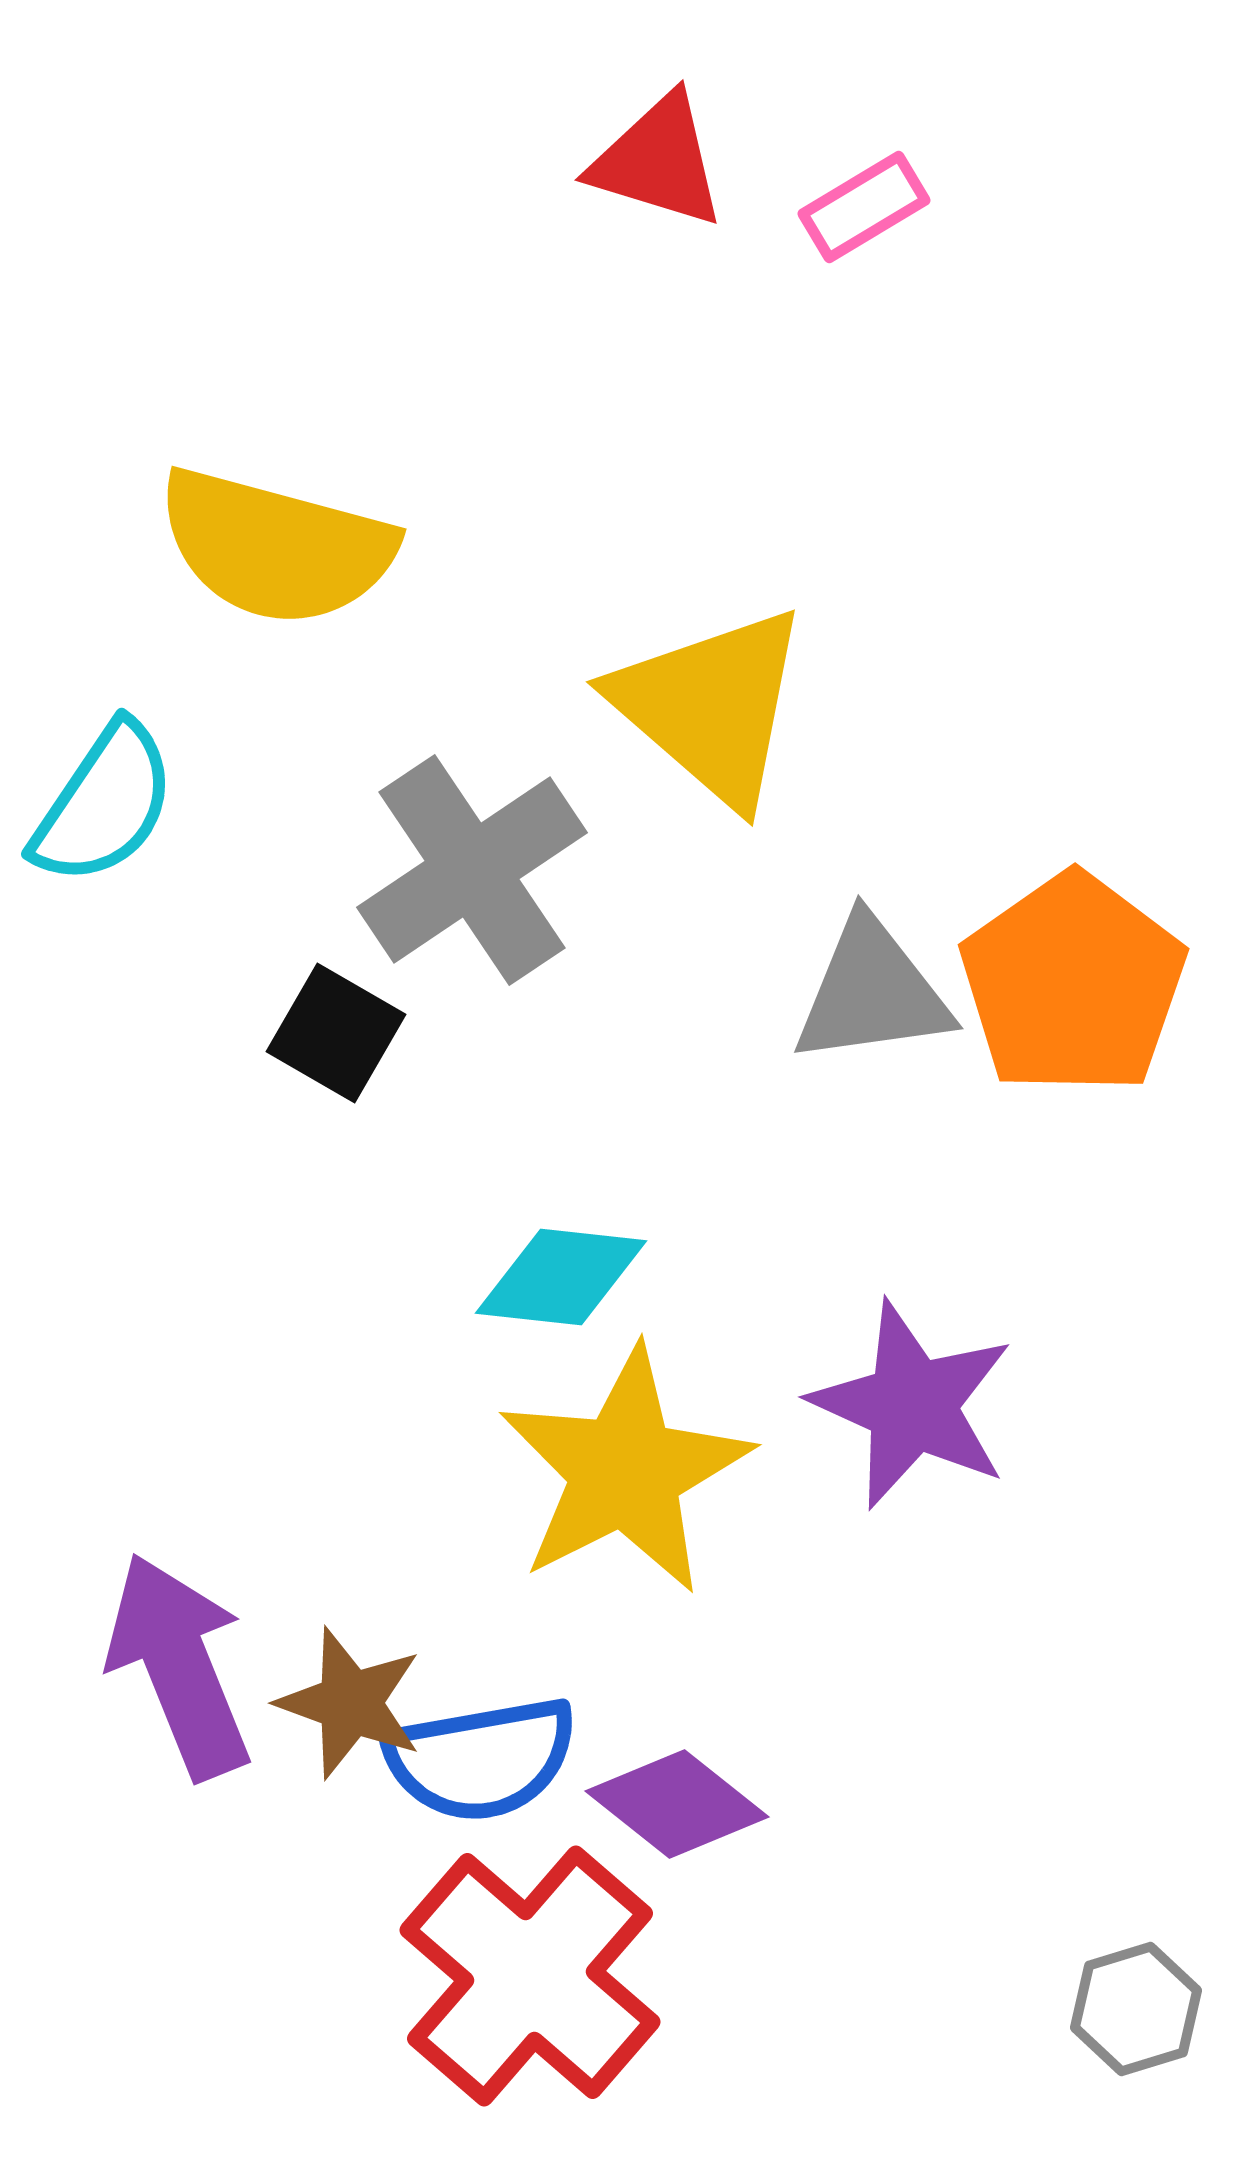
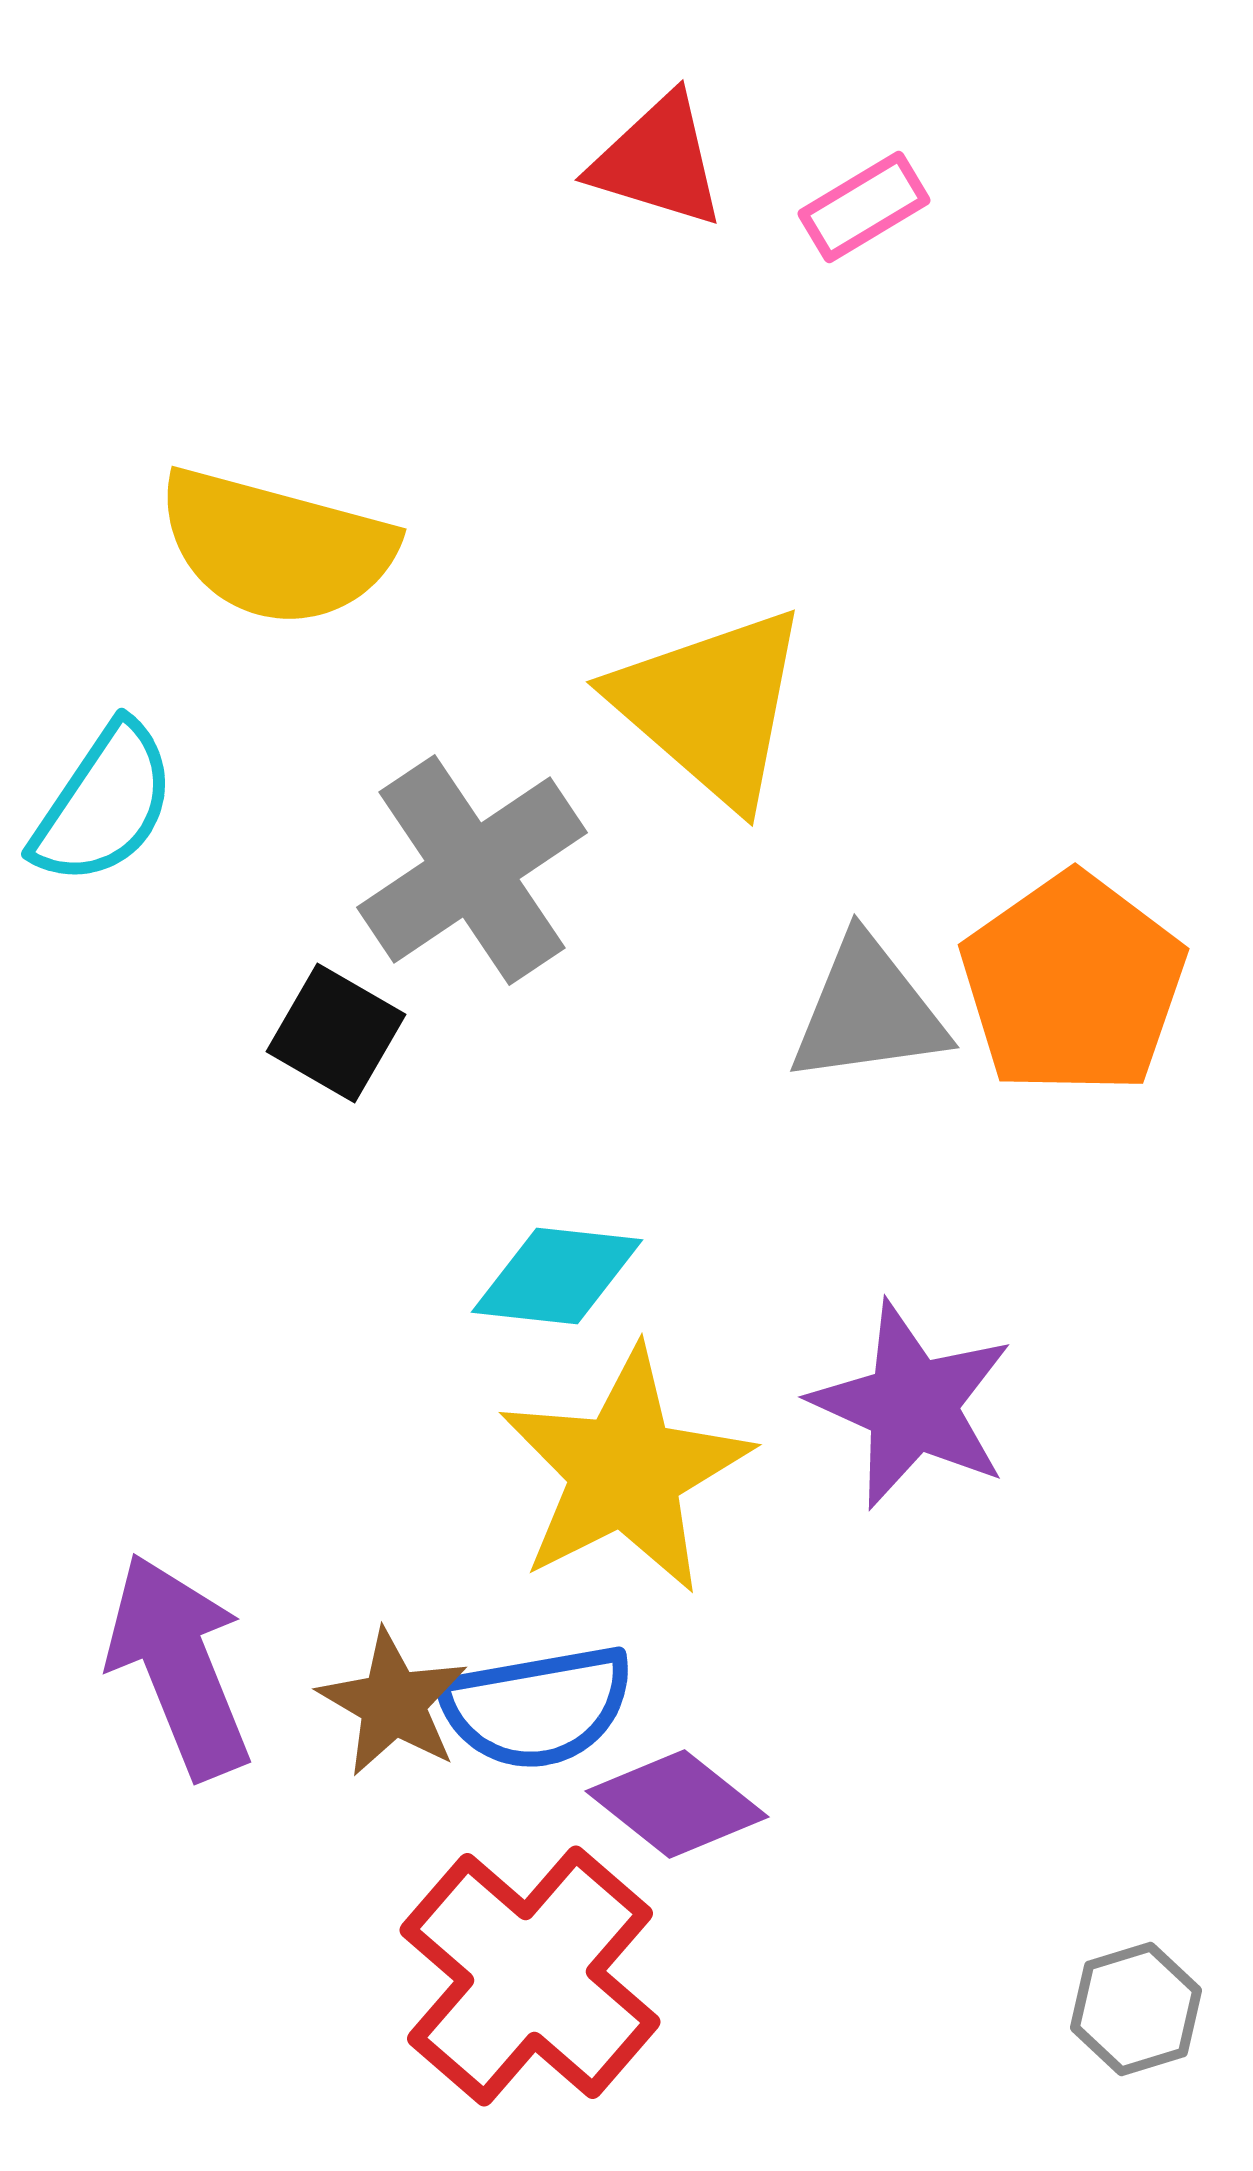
gray triangle: moved 4 px left, 19 px down
cyan diamond: moved 4 px left, 1 px up
brown star: moved 43 px right; rotated 10 degrees clockwise
blue semicircle: moved 56 px right, 52 px up
